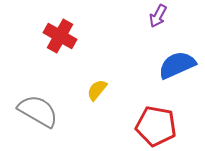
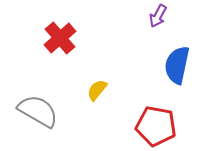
red cross: moved 2 px down; rotated 20 degrees clockwise
blue semicircle: rotated 54 degrees counterclockwise
